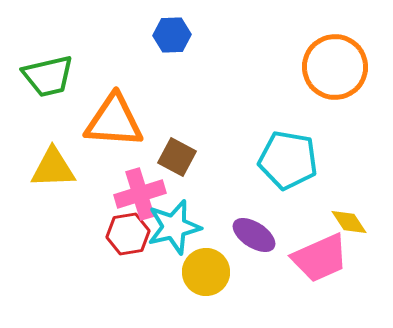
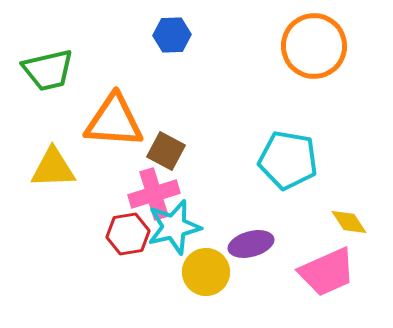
orange circle: moved 21 px left, 21 px up
green trapezoid: moved 6 px up
brown square: moved 11 px left, 6 px up
pink cross: moved 14 px right
purple ellipse: moved 3 px left, 9 px down; rotated 48 degrees counterclockwise
pink trapezoid: moved 7 px right, 14 px down
